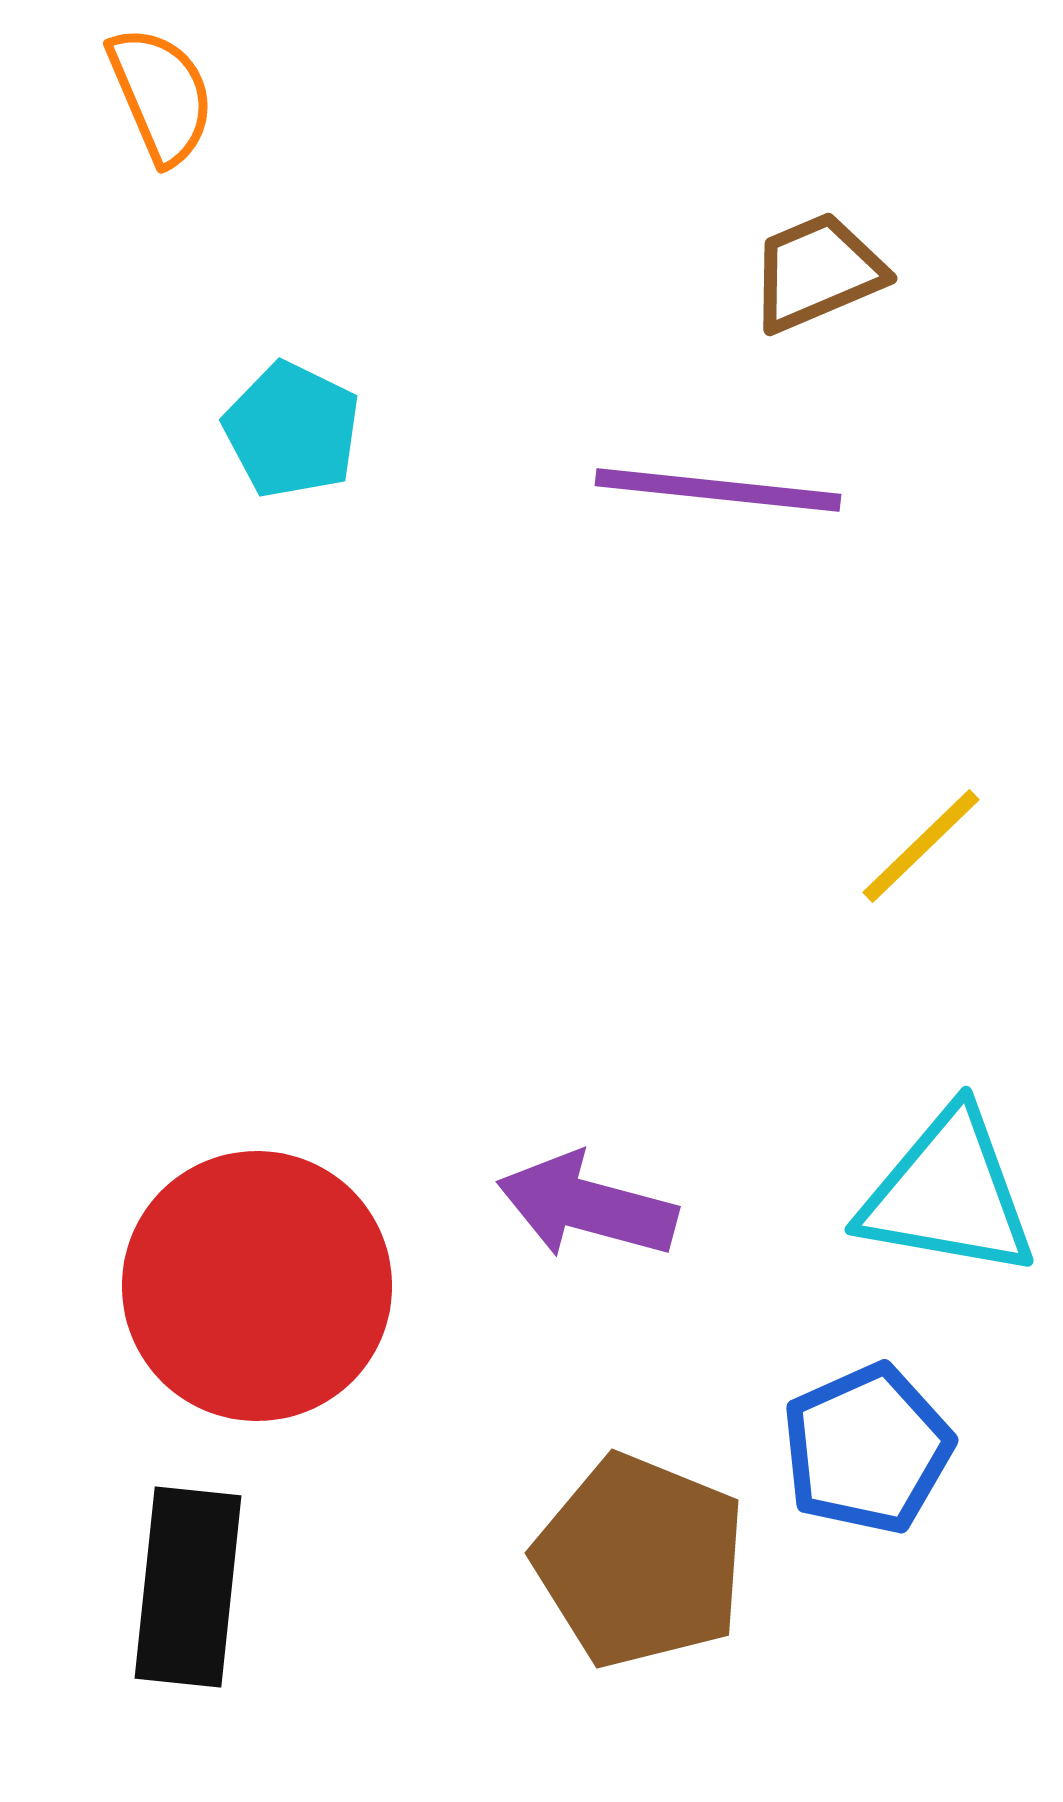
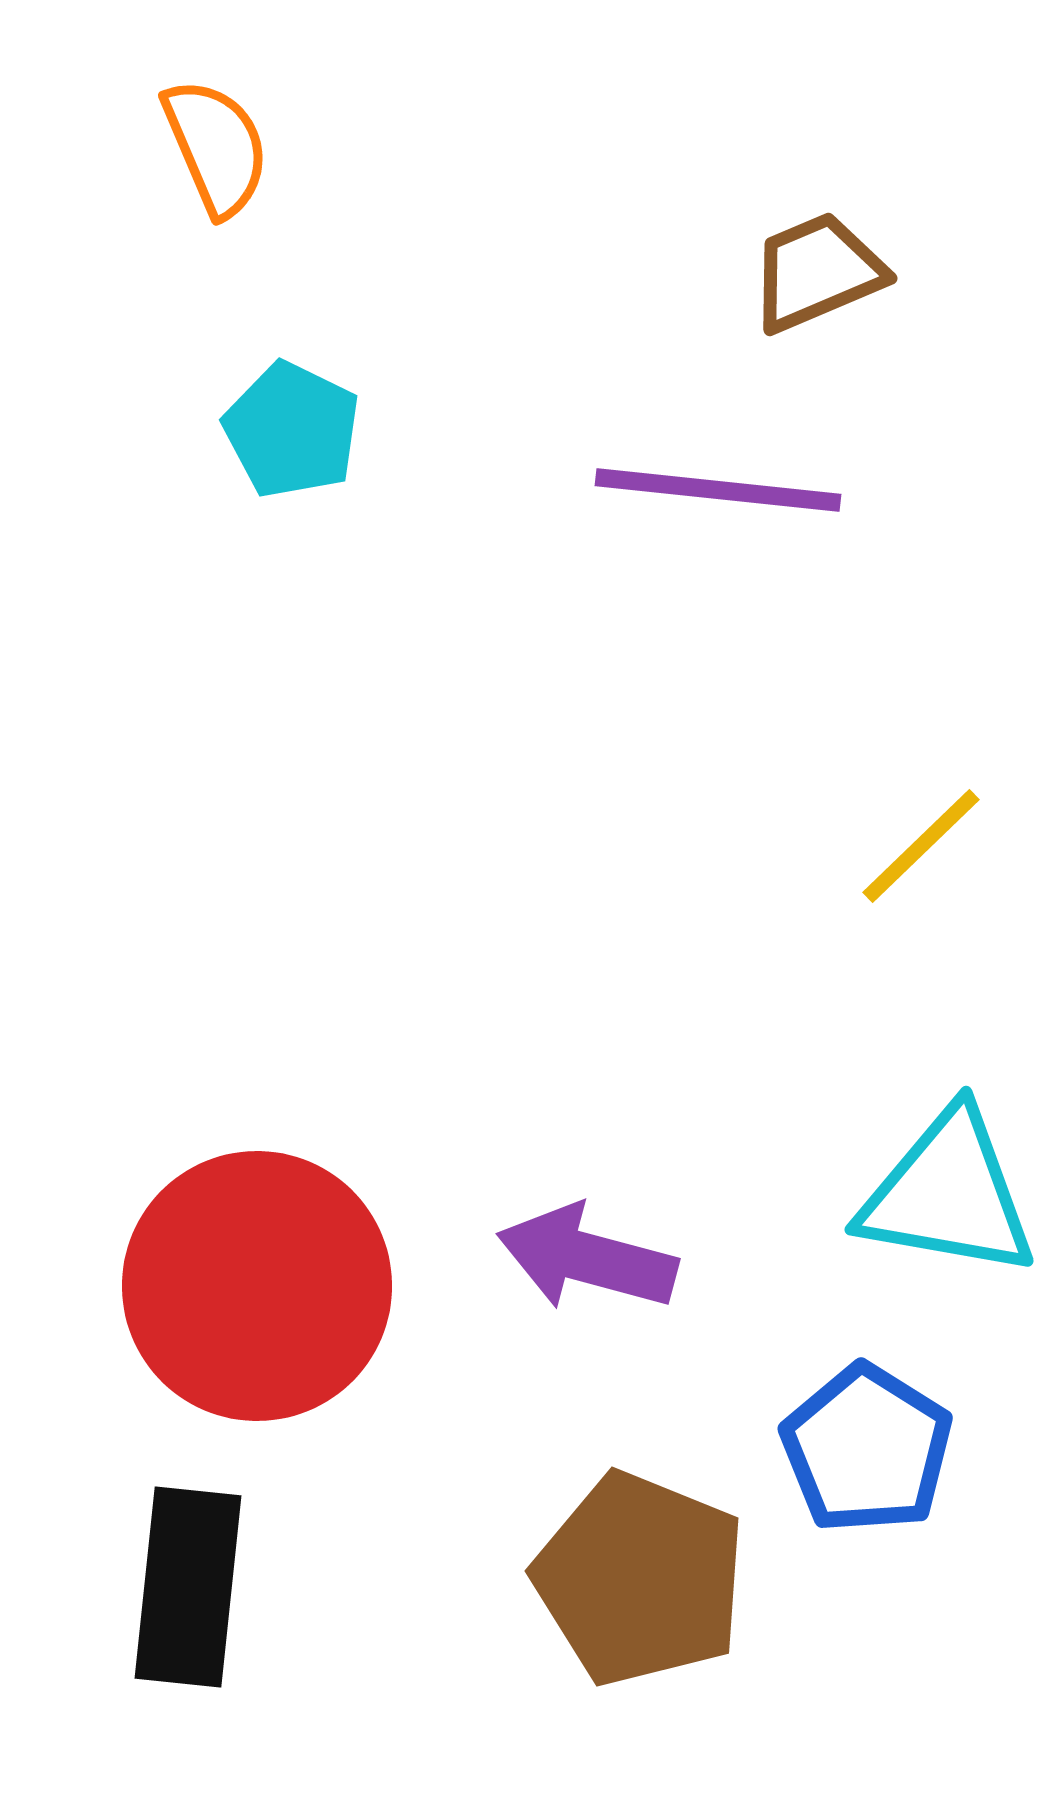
orange semicircle: moved 55 px right, 52 px down
purple arrow: moved 52 px down
blue pentagon: rotated 16 degrees counterclockwise
brown pentagon: moved 18 px down
